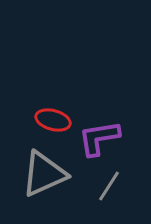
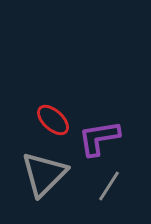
red ellipse: rotated 28 degrees clockwise
gray triangle: rotated 21 degrees counterclockwise
